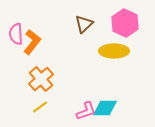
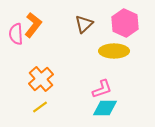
orange L-shape: moved 1 px right, 17 px up
pink L-shape: moved 16 px right, 22 px up
